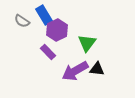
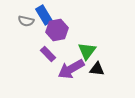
gray semicircle: moved 4 px right; rotated 21 degrees counterclockwise
purple hexagon: rotated 15 degrees clockwise
green triangle: moved 8 px down
purple rectangle: moved 2 px down
purple arrow: moved 4 px left, 2 px up
